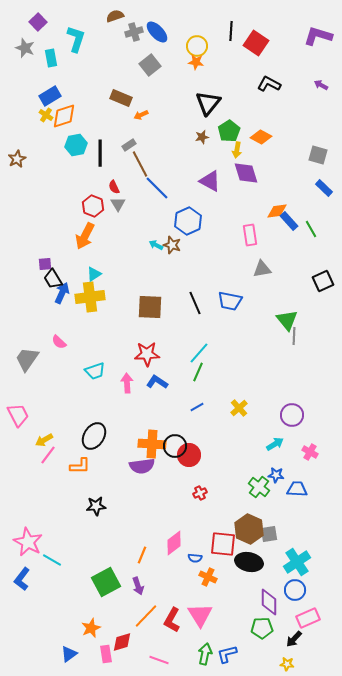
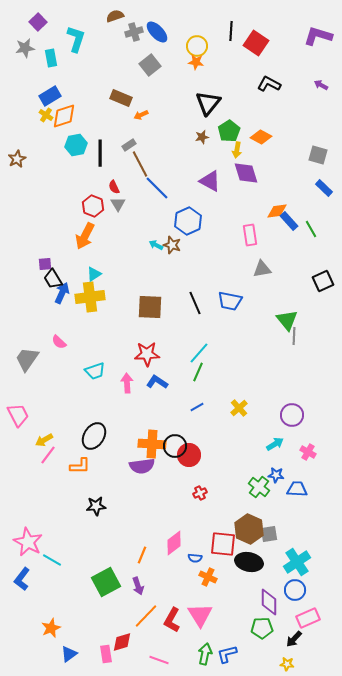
gray star at (25, 48): rotated 30 degrees counterclockwise
pink cross at (310, 452): moved 2 px left
orange star at (91, 628): moved 40 px left
